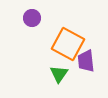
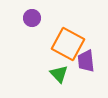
green triangle: rotated 18 degrees counterclockwise
